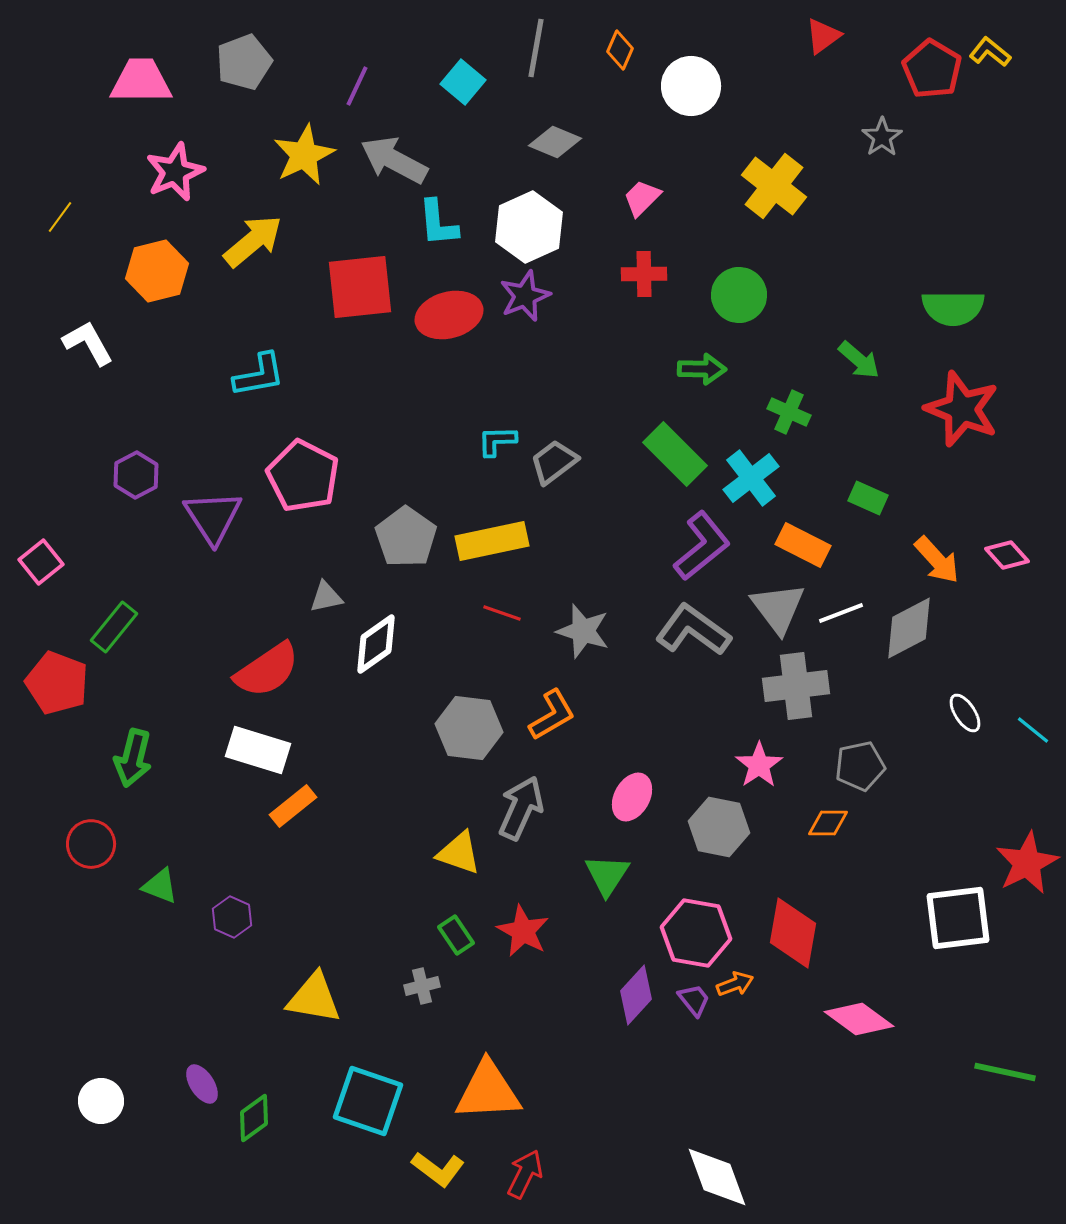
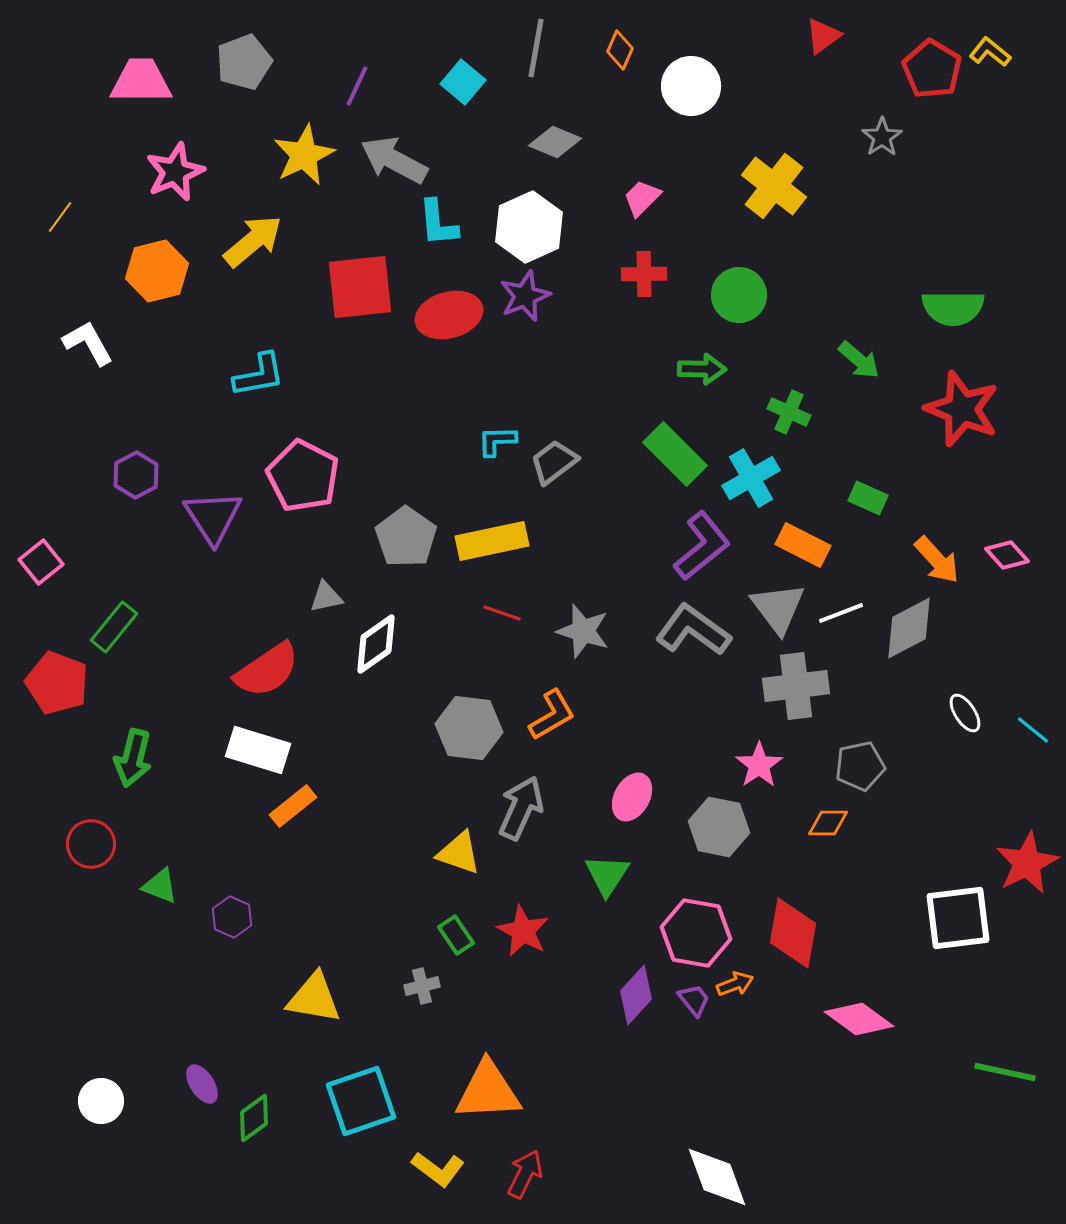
cyan cross at (751, 478): rotated 8 degrees clockwise
cyan square at (368, 1101): moved 7 px left; rotated 38 degrees counterclockwise
